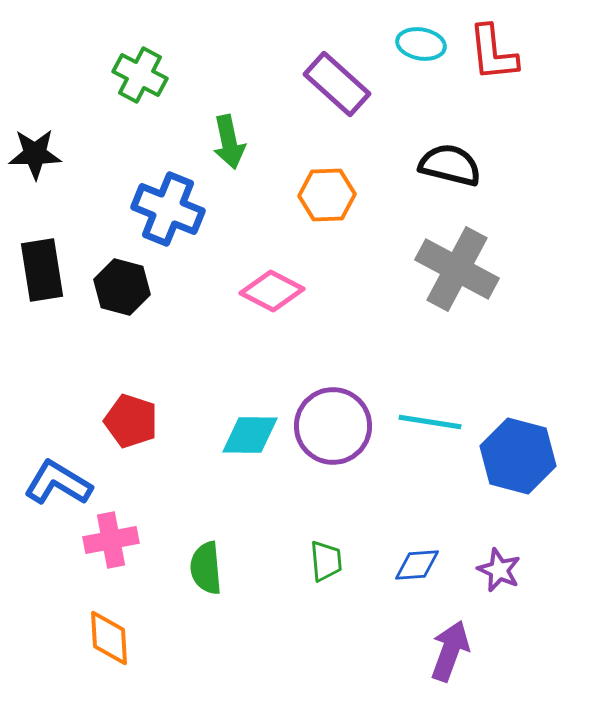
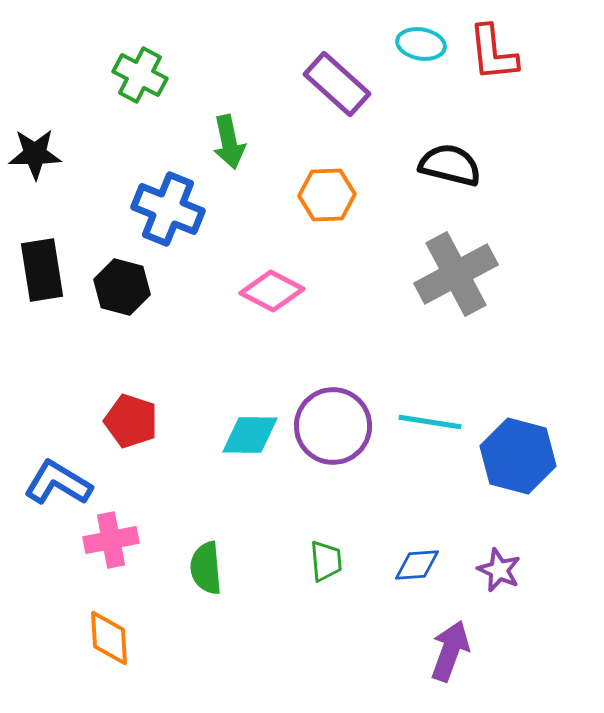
gray cross: moved 1 px left, 5 px down; rotated 34 degrees clockwise
